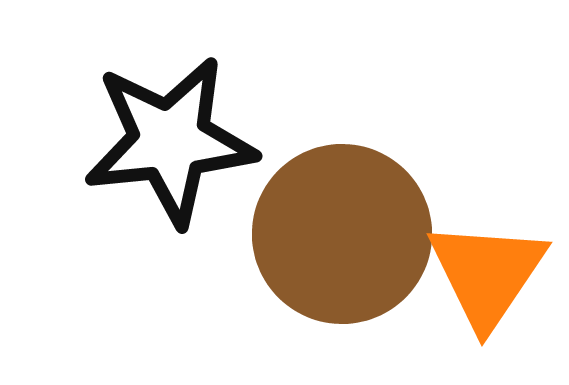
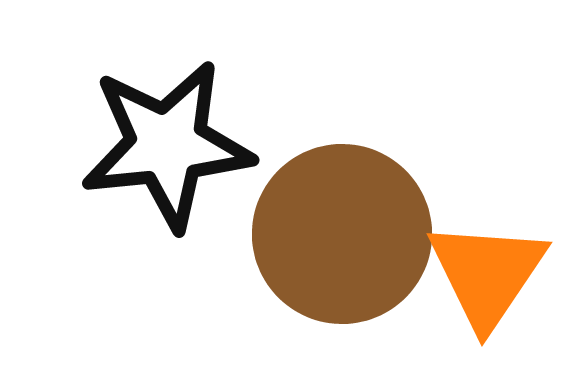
black star: moved 3 px left, 4 px down
